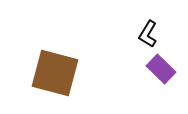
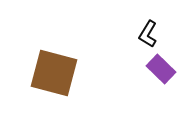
brown square: moved 1 px left
